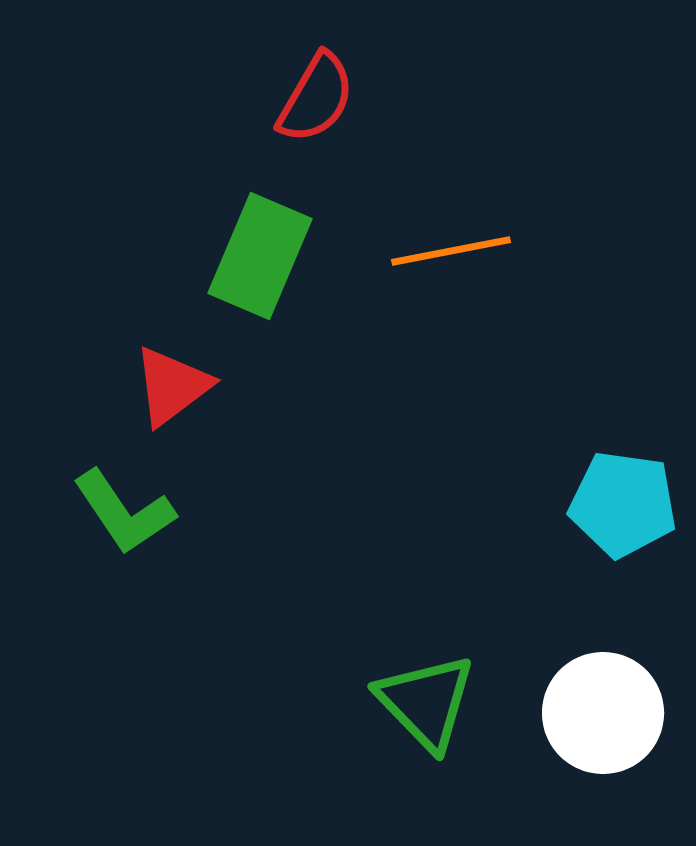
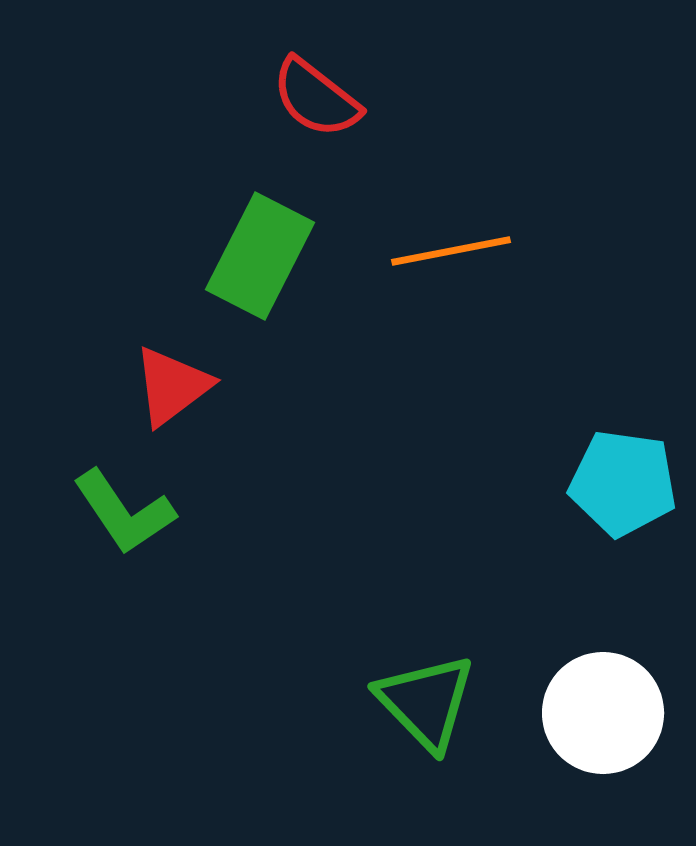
red semicircle: rotated 98 degrees clockwise
green rectangle: rotated 4 degrees clockwise
cyan pentagon: moved 21 px up
